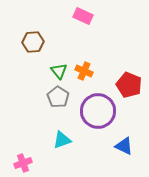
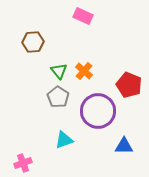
orange cross: rotated 18 degrees clockwise
cyan triangle: moved 2 px right
blue triangle: rotated 24 degrees counterclockwise
